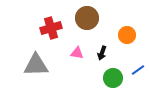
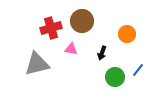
brown circle: moved 5 px left, 3 px down
orange circle: moved 1 px up
pink triangle: moved 6 px left, 4 px up
gray triangle: moved 1 px right, 1 px up; rotated 12 degrees counterclockwise
blue line: rotated 16 degrees counterclockwise
green circle: moved 2 px right, 1 px up
